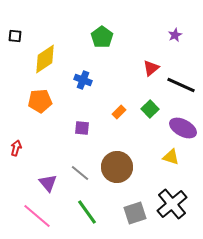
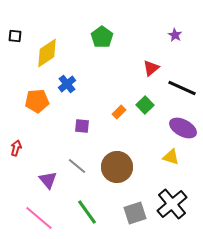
purple star: rotated 16 degrees counterclockwise
yellow diamond: moved 2 px right, 6 px up
blue cross: moved 16 px left, 4 px down; rotated 30 degrees clockwise
black line: moved 1 px right, 3 px down
orange pentagon: moved 3 px left
green square: moved 5 px left, 4 px up
purple square: moved 2 px up
gray line: moved 3 px left, 7 px up
purple triangle: moved 3 px up
pink line: moved 2 px right, 2 px down
